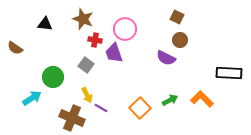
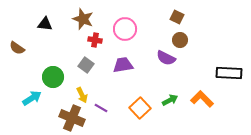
brown semicircle: moved 2 px right
purple trapezoid: moved 9 px right, 12 px down; rotated 100 degrees clockwise
yellow arrow: moved 5 px left
